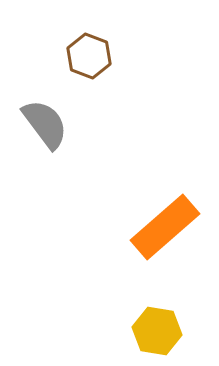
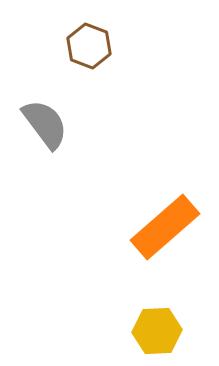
brown hexagon: moved 10 px up
yellow hexagon: rotated 12 degrees counterclockwise
